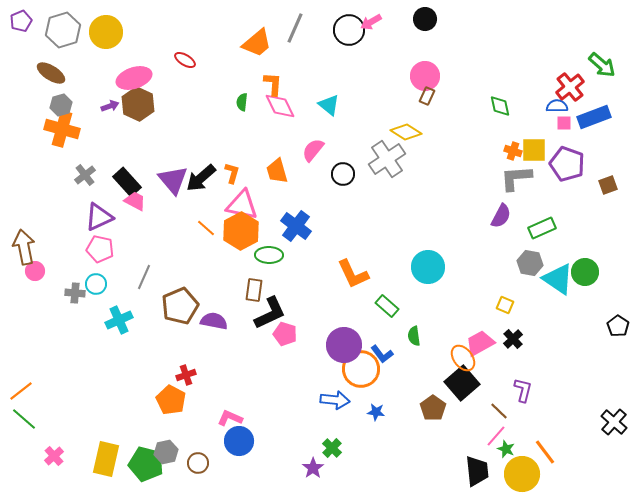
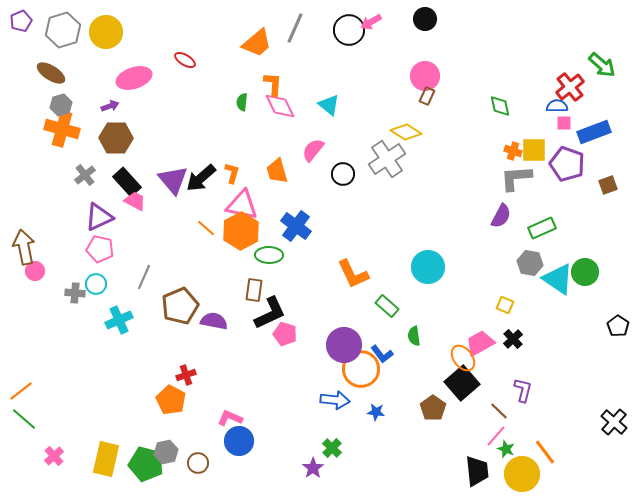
brown hexagon at (138, 104): moved 22 px left, 34 px down; rotated 24 degrees counterclockwise
blue rectangle at (594, 117): moved 15 px down
